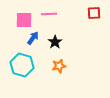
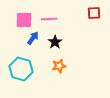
pink line: moved 5 px down
cyan hexagon: moved 1 px left, 4 px down
